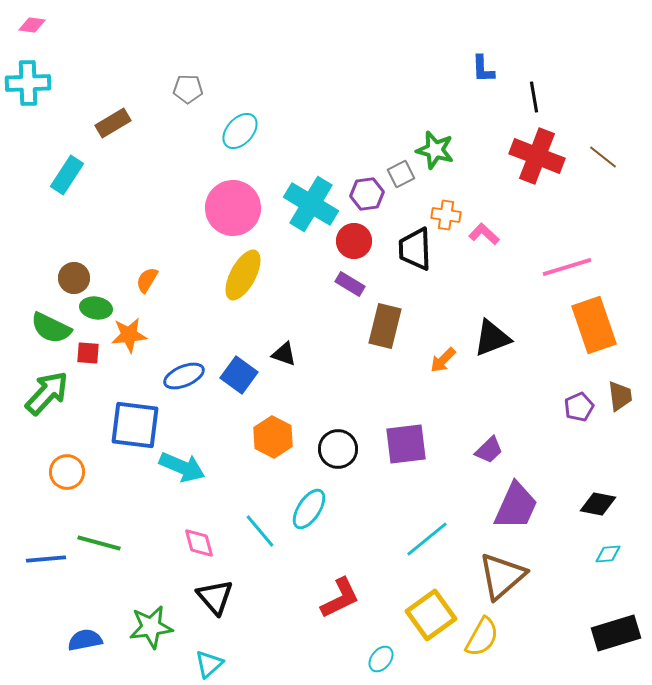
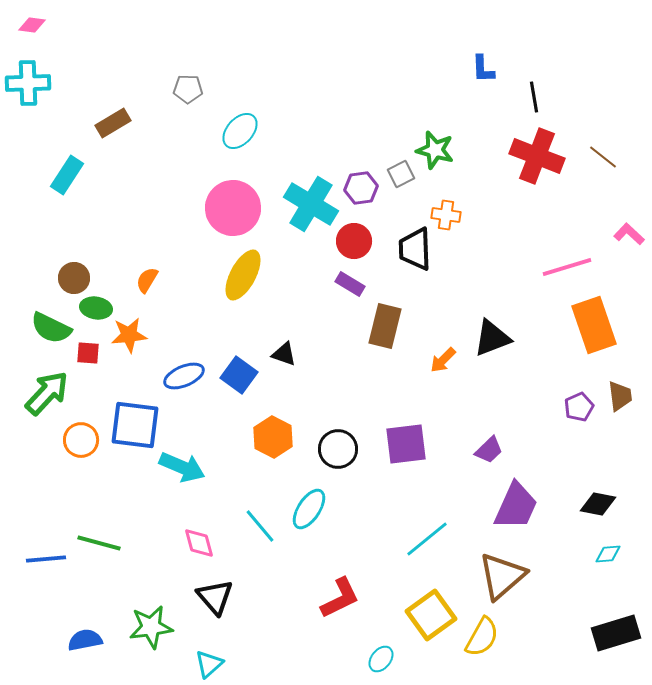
purple hexagon at (367, 194): moved 6 px left, 6 px up
pink L-shape at (484, 234): moved 145 px right
orange circle at (67, 472): moved 14 px right, 32 px up
cyan line at (260, 531): moved 5 px up
